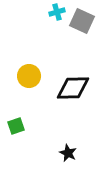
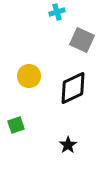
gray square: moved 19 px down
black diamond: rotated 24 degrees counterclockwise
green square: moved 1 px up
black star: moved 8 px up; rotated 12 degrees clockwise
